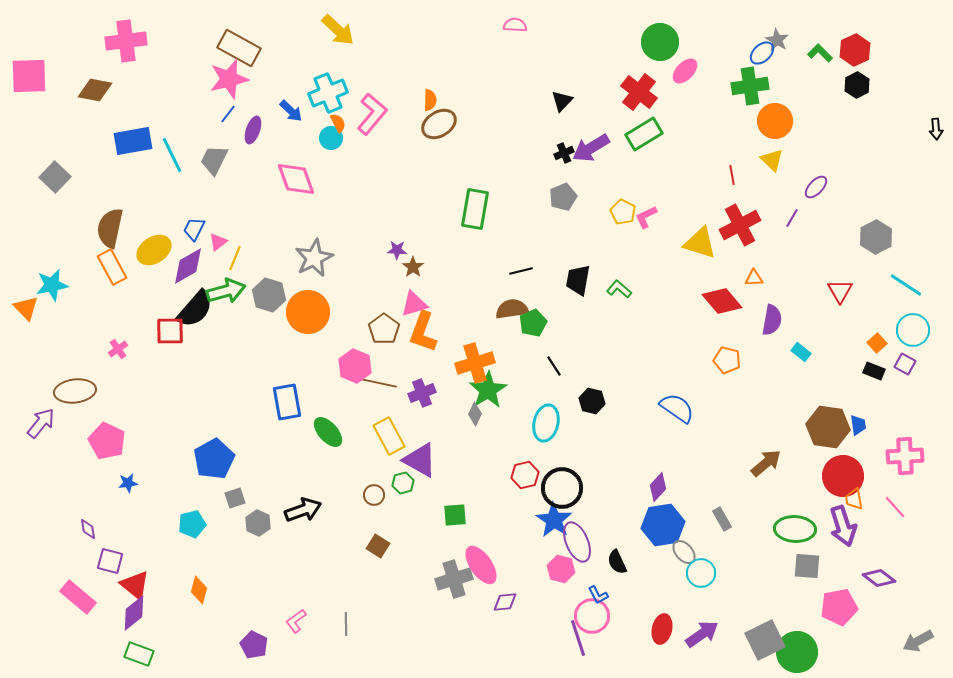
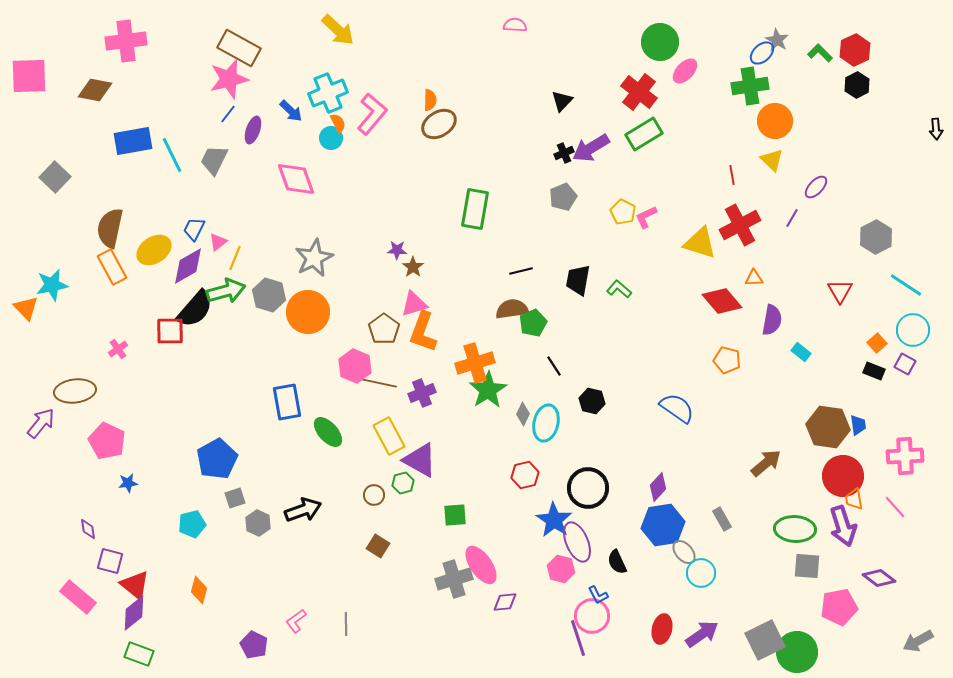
gray diamond at (475, 414): moved 48 px right
blue pentagon at (214, 459): moved 3 px right
black circle at (562, 488): moved 26 px right
